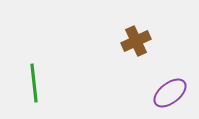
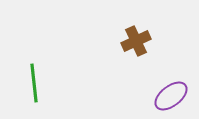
purple ellipse: moved 1 px right, 3 px down
